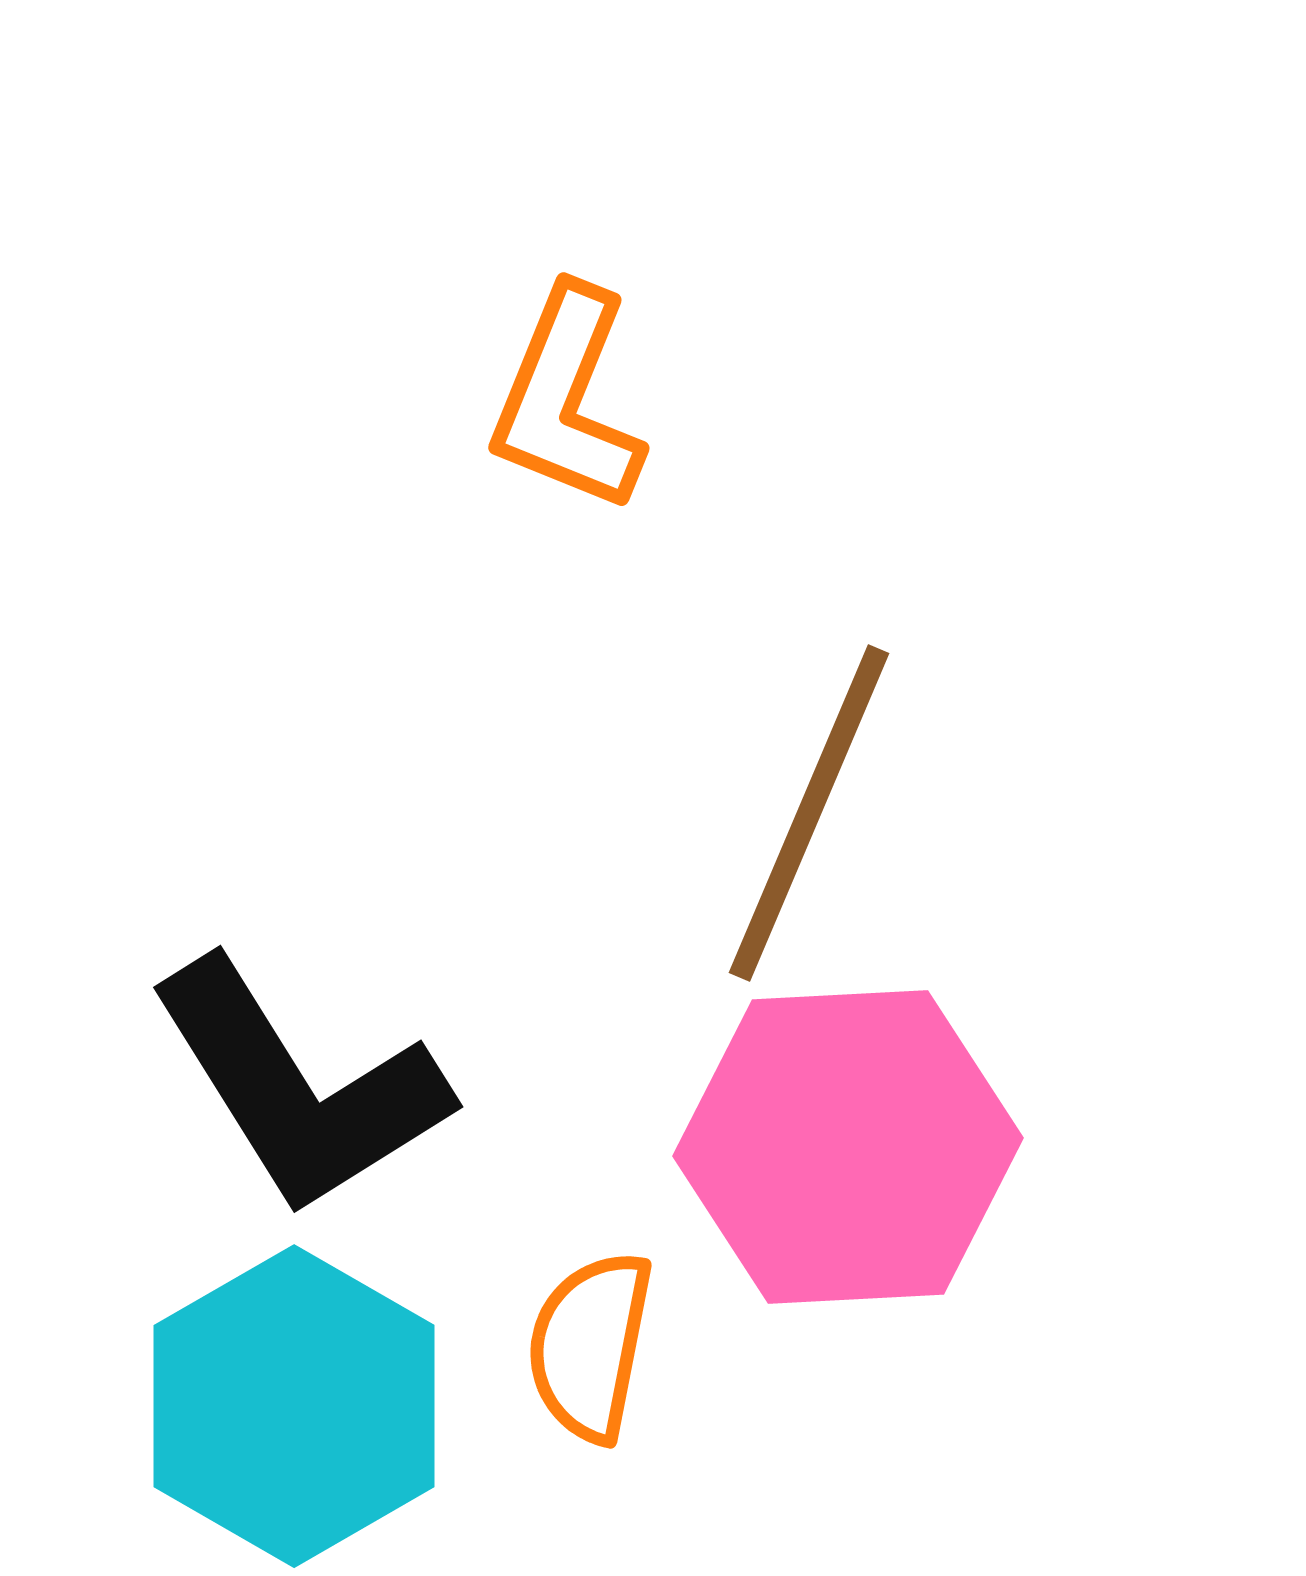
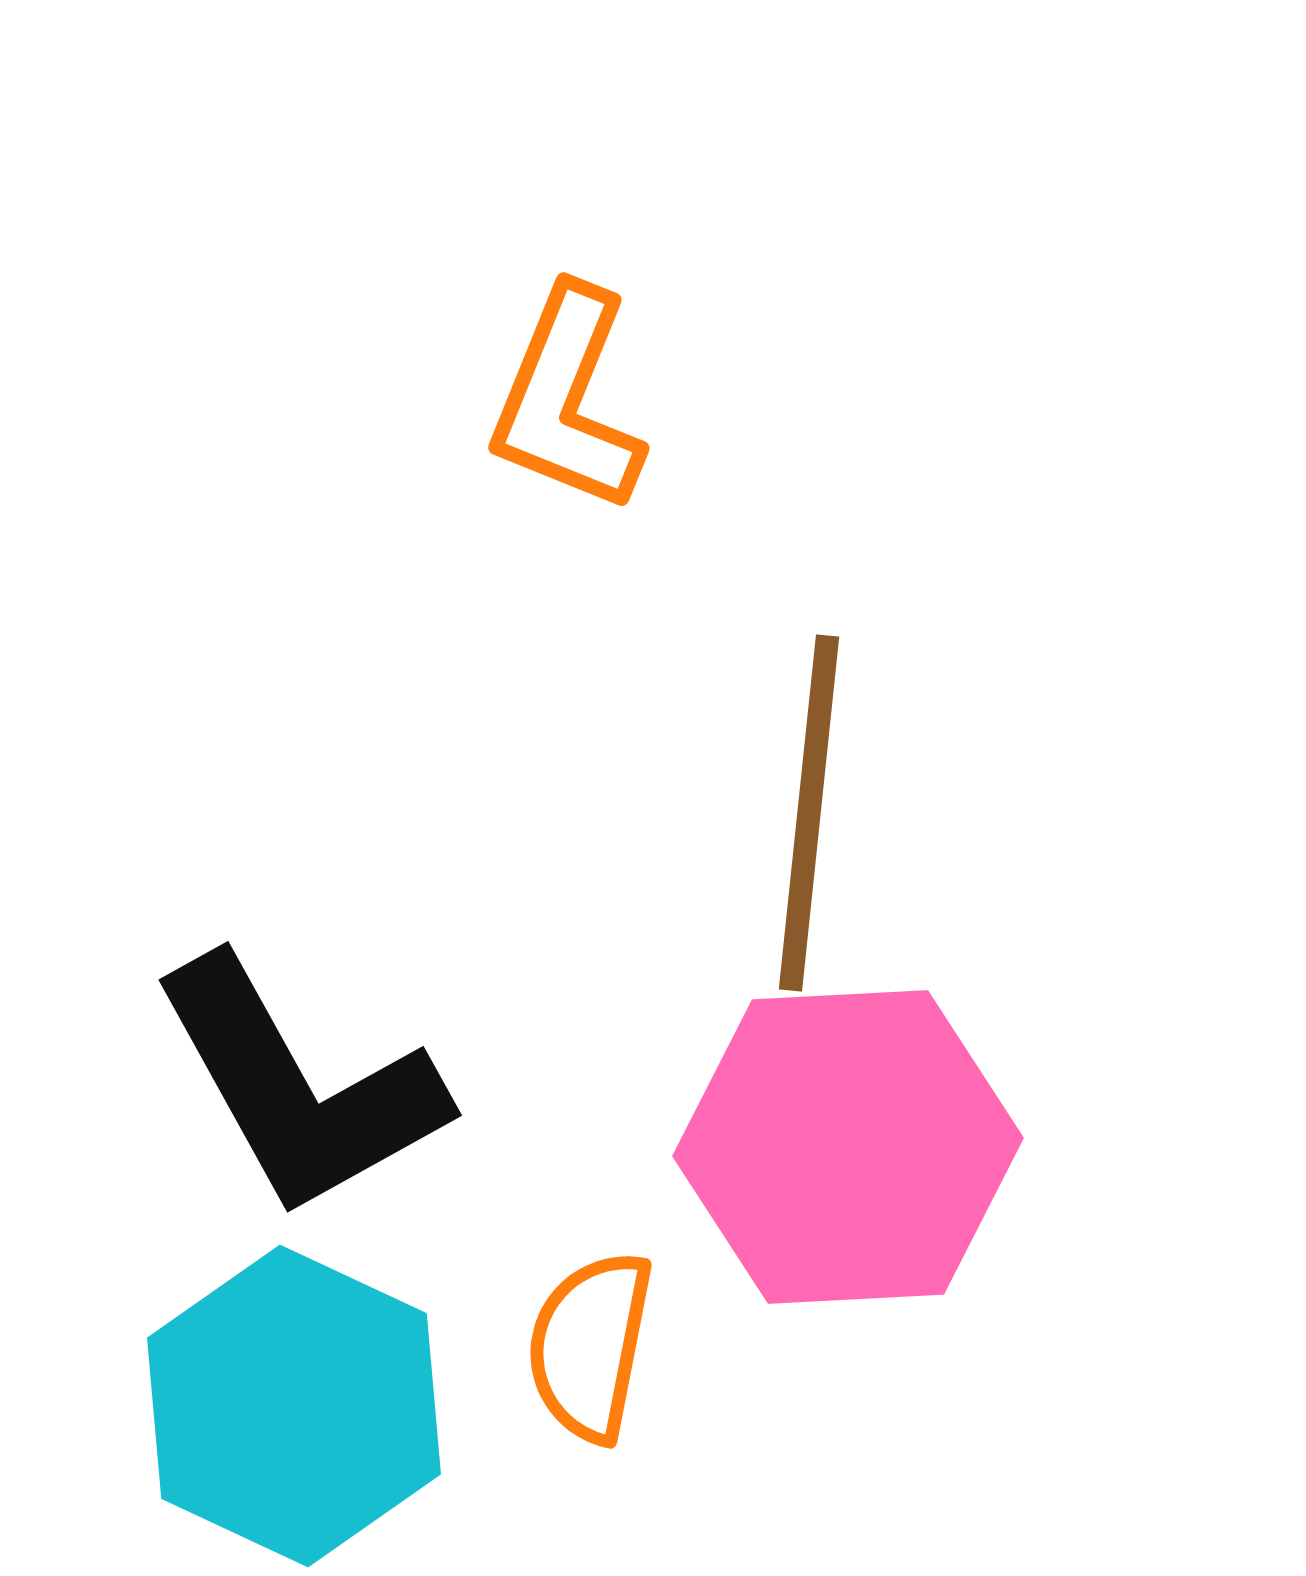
brown line: rotated 17 degrees counterclockwise
black L-shape: rotated 3 degrees clockwise
cyan hexagon: rotated 5 degrees counterclockwise
